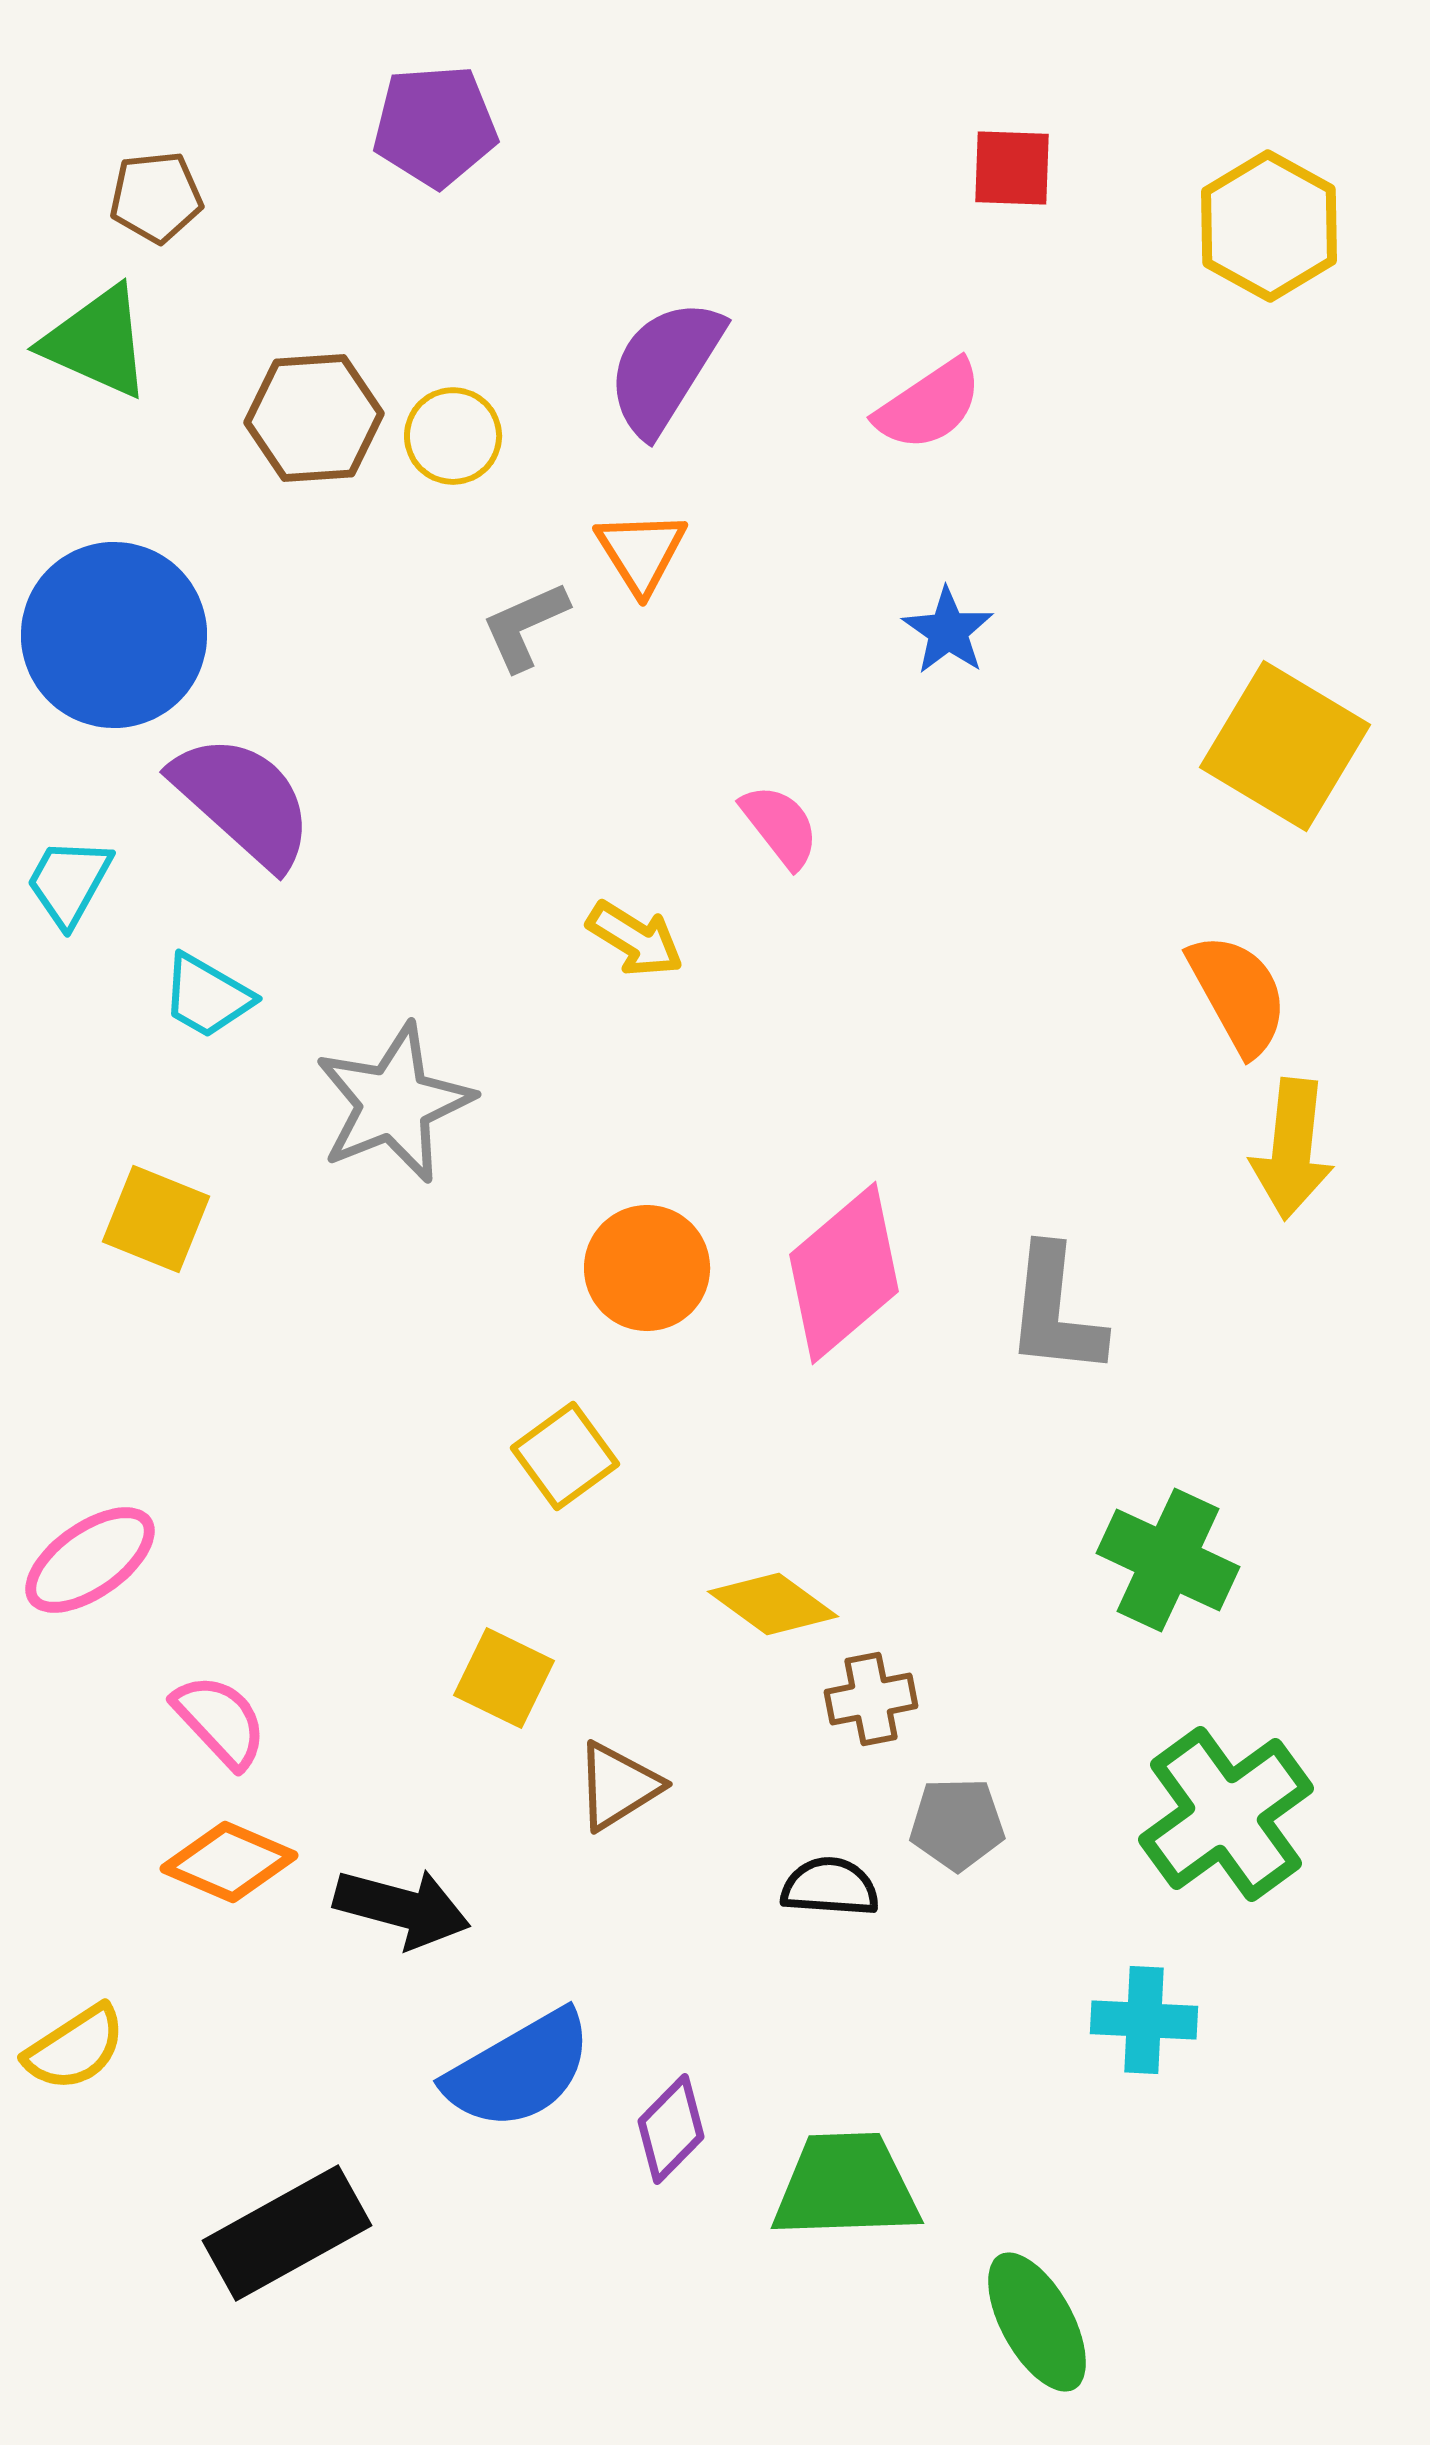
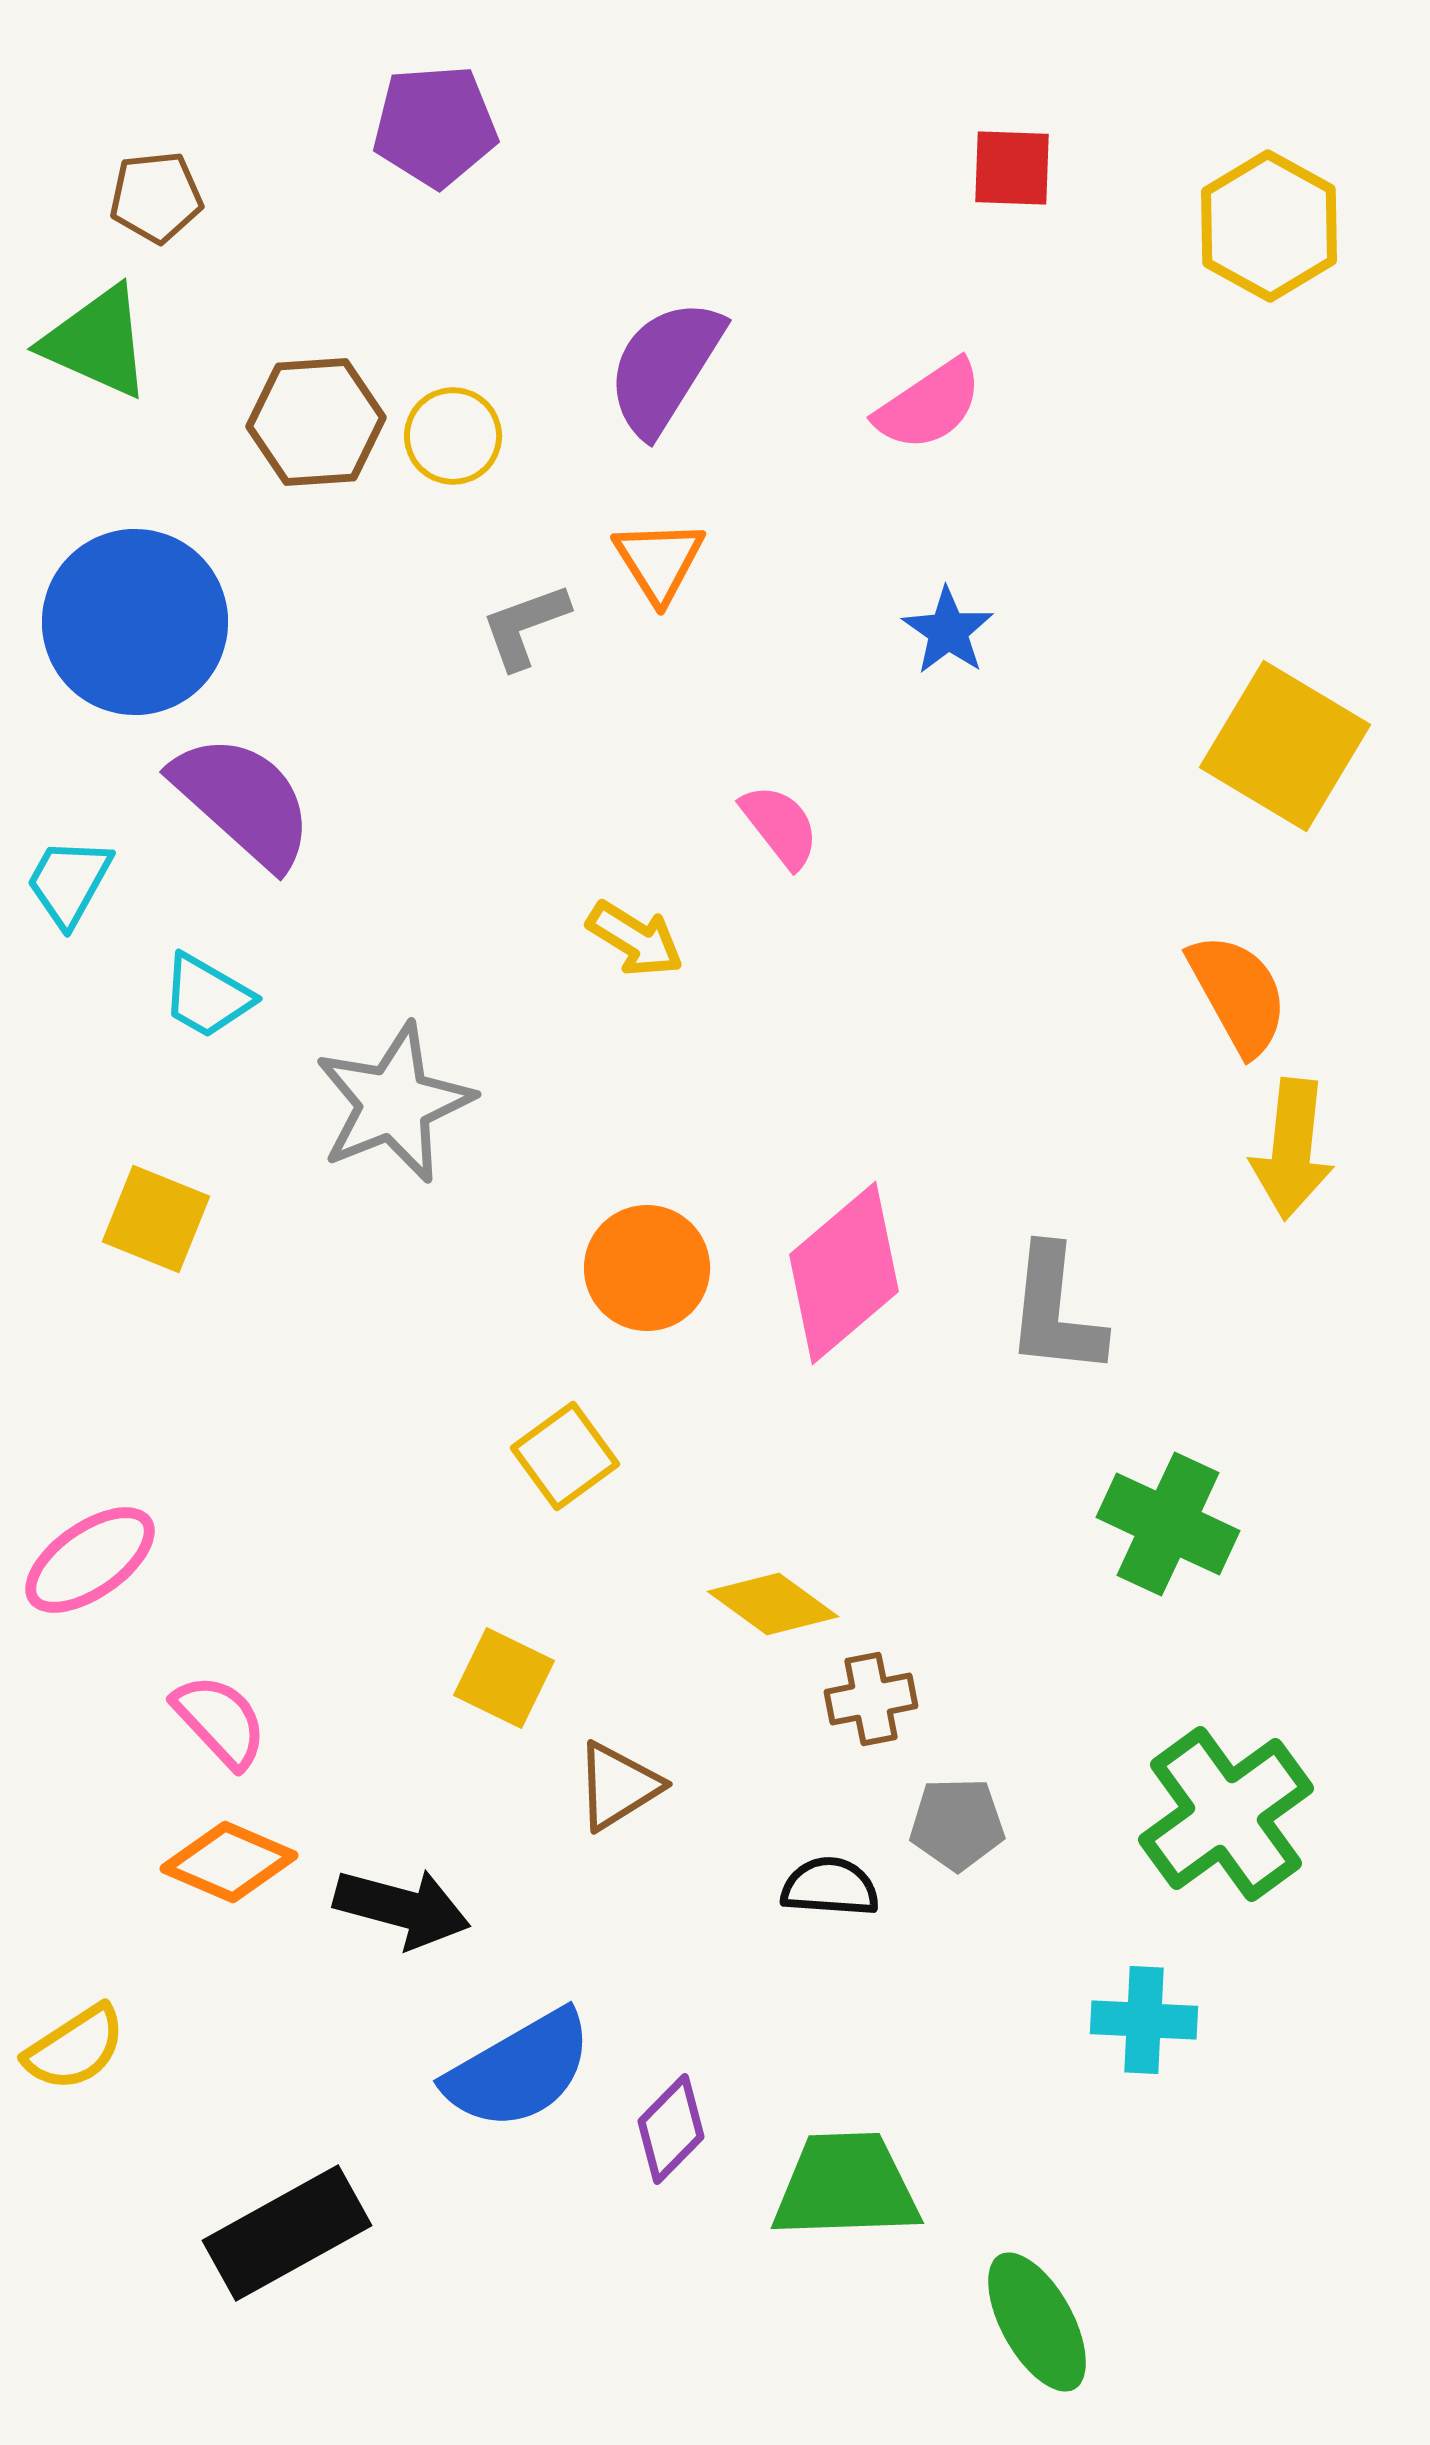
brown hexagon at (314, 418): moved 2 px right, 4 px down
orange triangle at (641, 552): moved 18 px right, 9 px down
gray L-shape at (525, 626): rotated 4 degrees clockwise
blue circle at (114, 635): moved 21 px right, 13 px up
green cross at (1168, 1560): moved 36 px up
